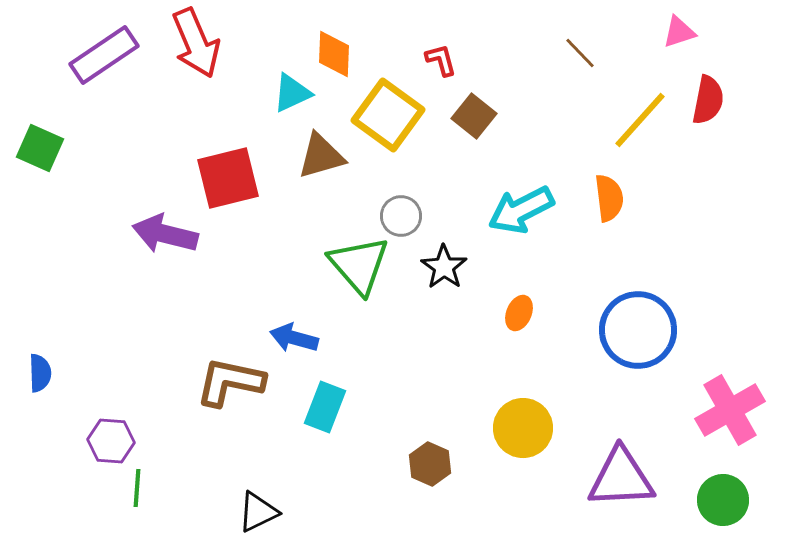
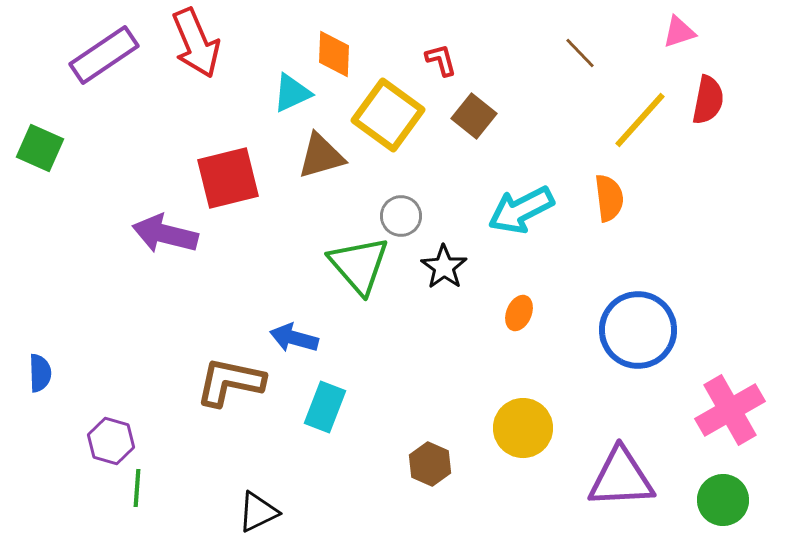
purple hexagon: rotated 12 degrees clockwise
